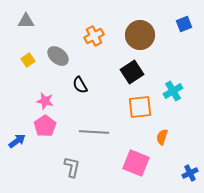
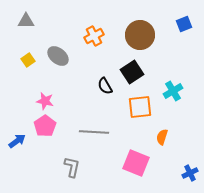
black semicircle: moved 25 px right, 1 px down
